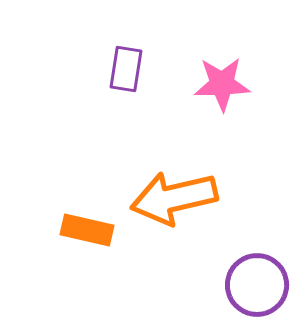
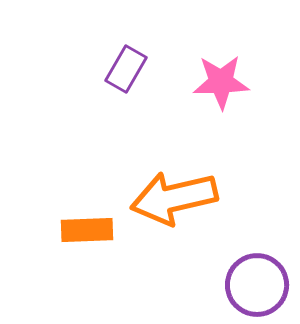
purple rectangle: rotated 21 degrees clockwise
pink star: moved 1 px left, 2 px up
orange rectangle: rotated 15 degrees counterclockwise
